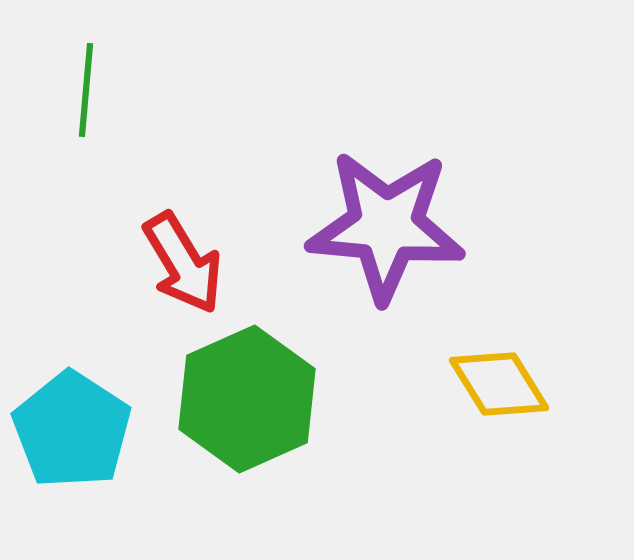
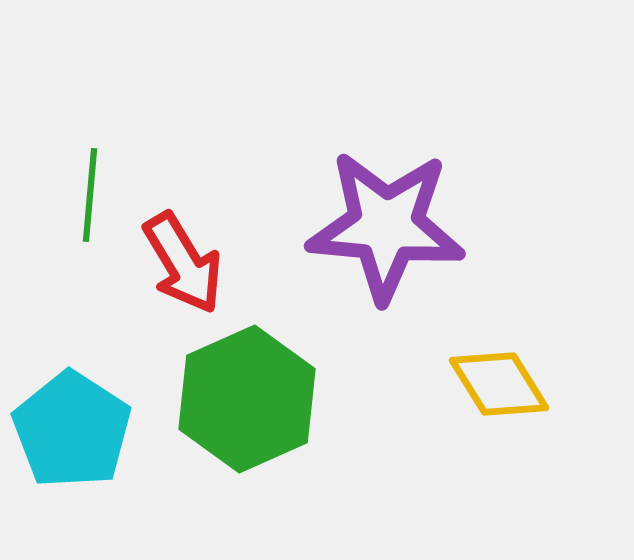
green line: moved 4 px right, 105 px down
